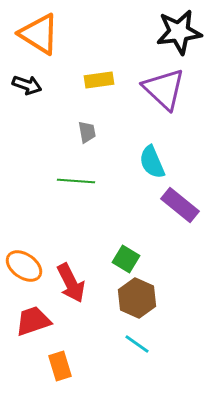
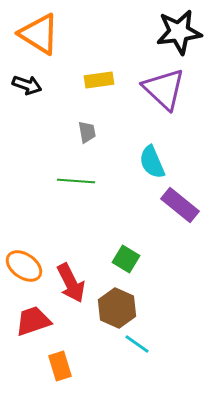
brown hexagon: moved 20 px left, 10 px down
